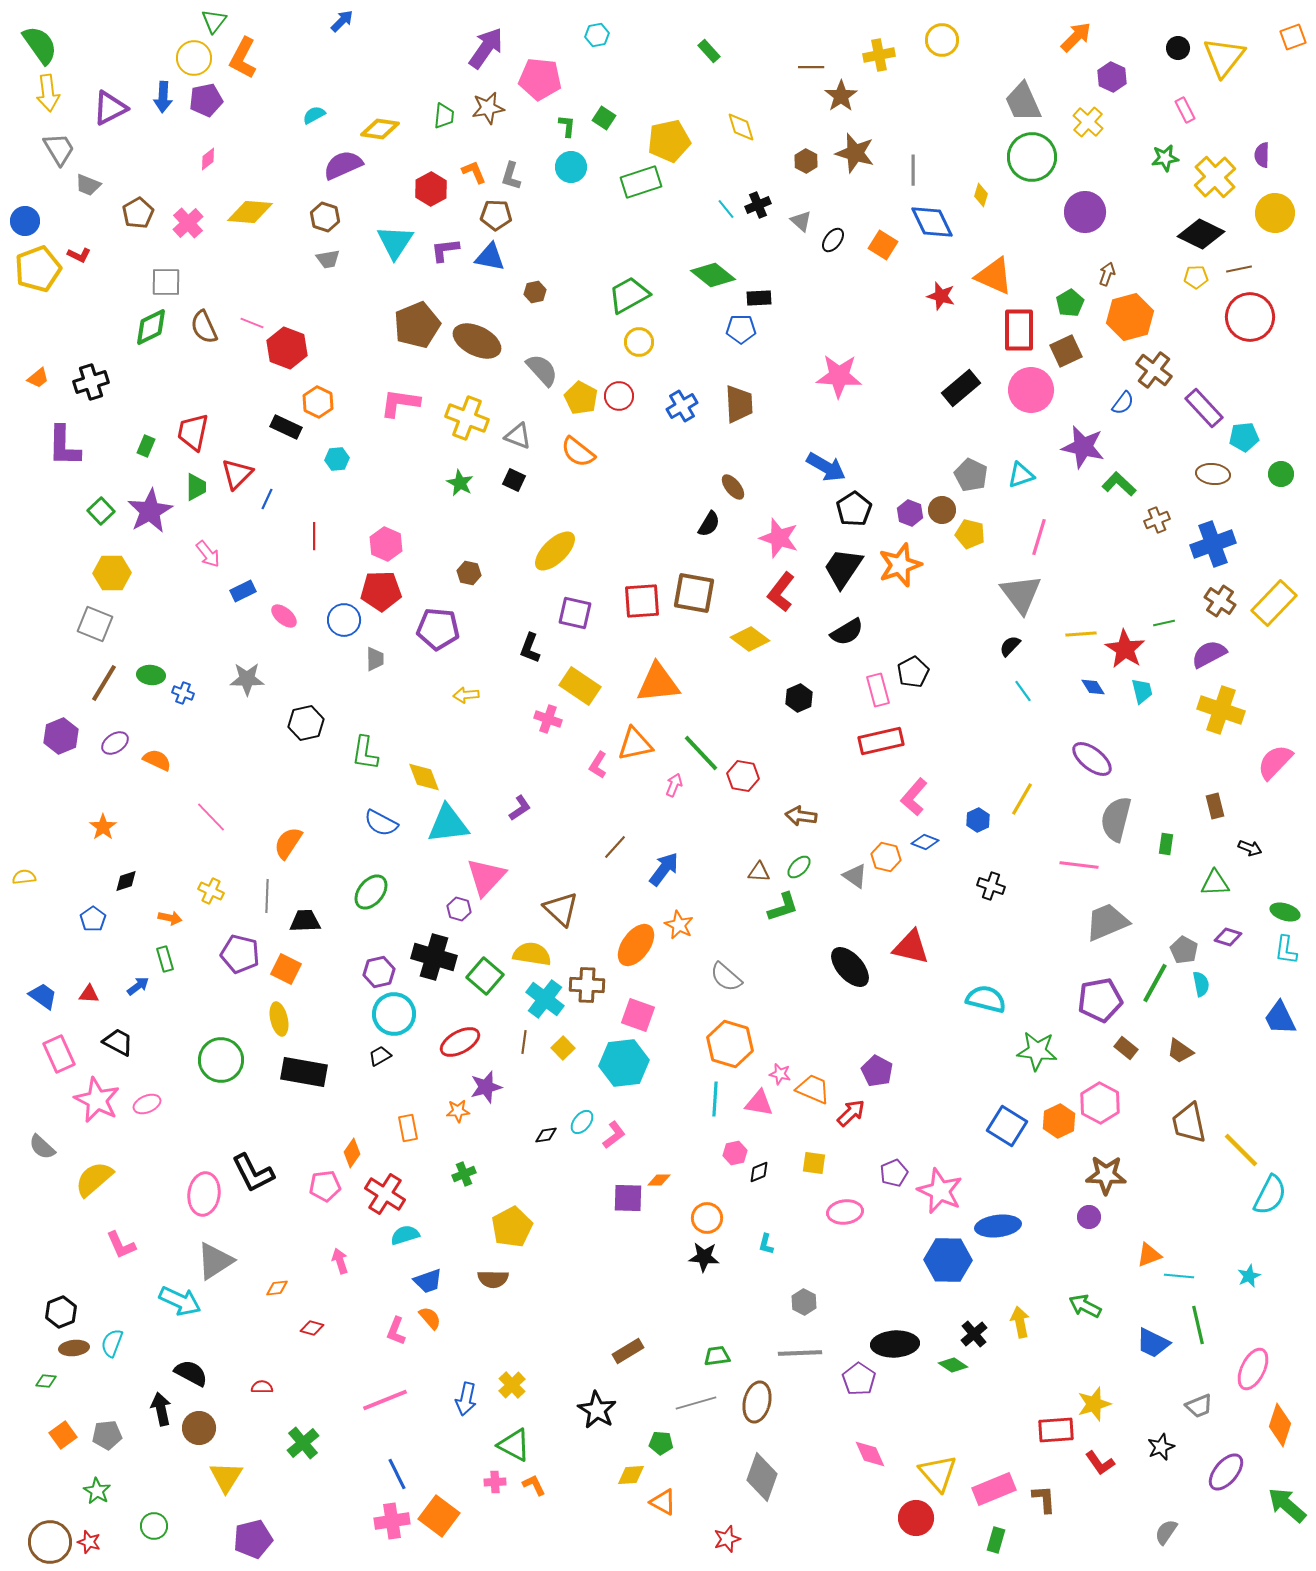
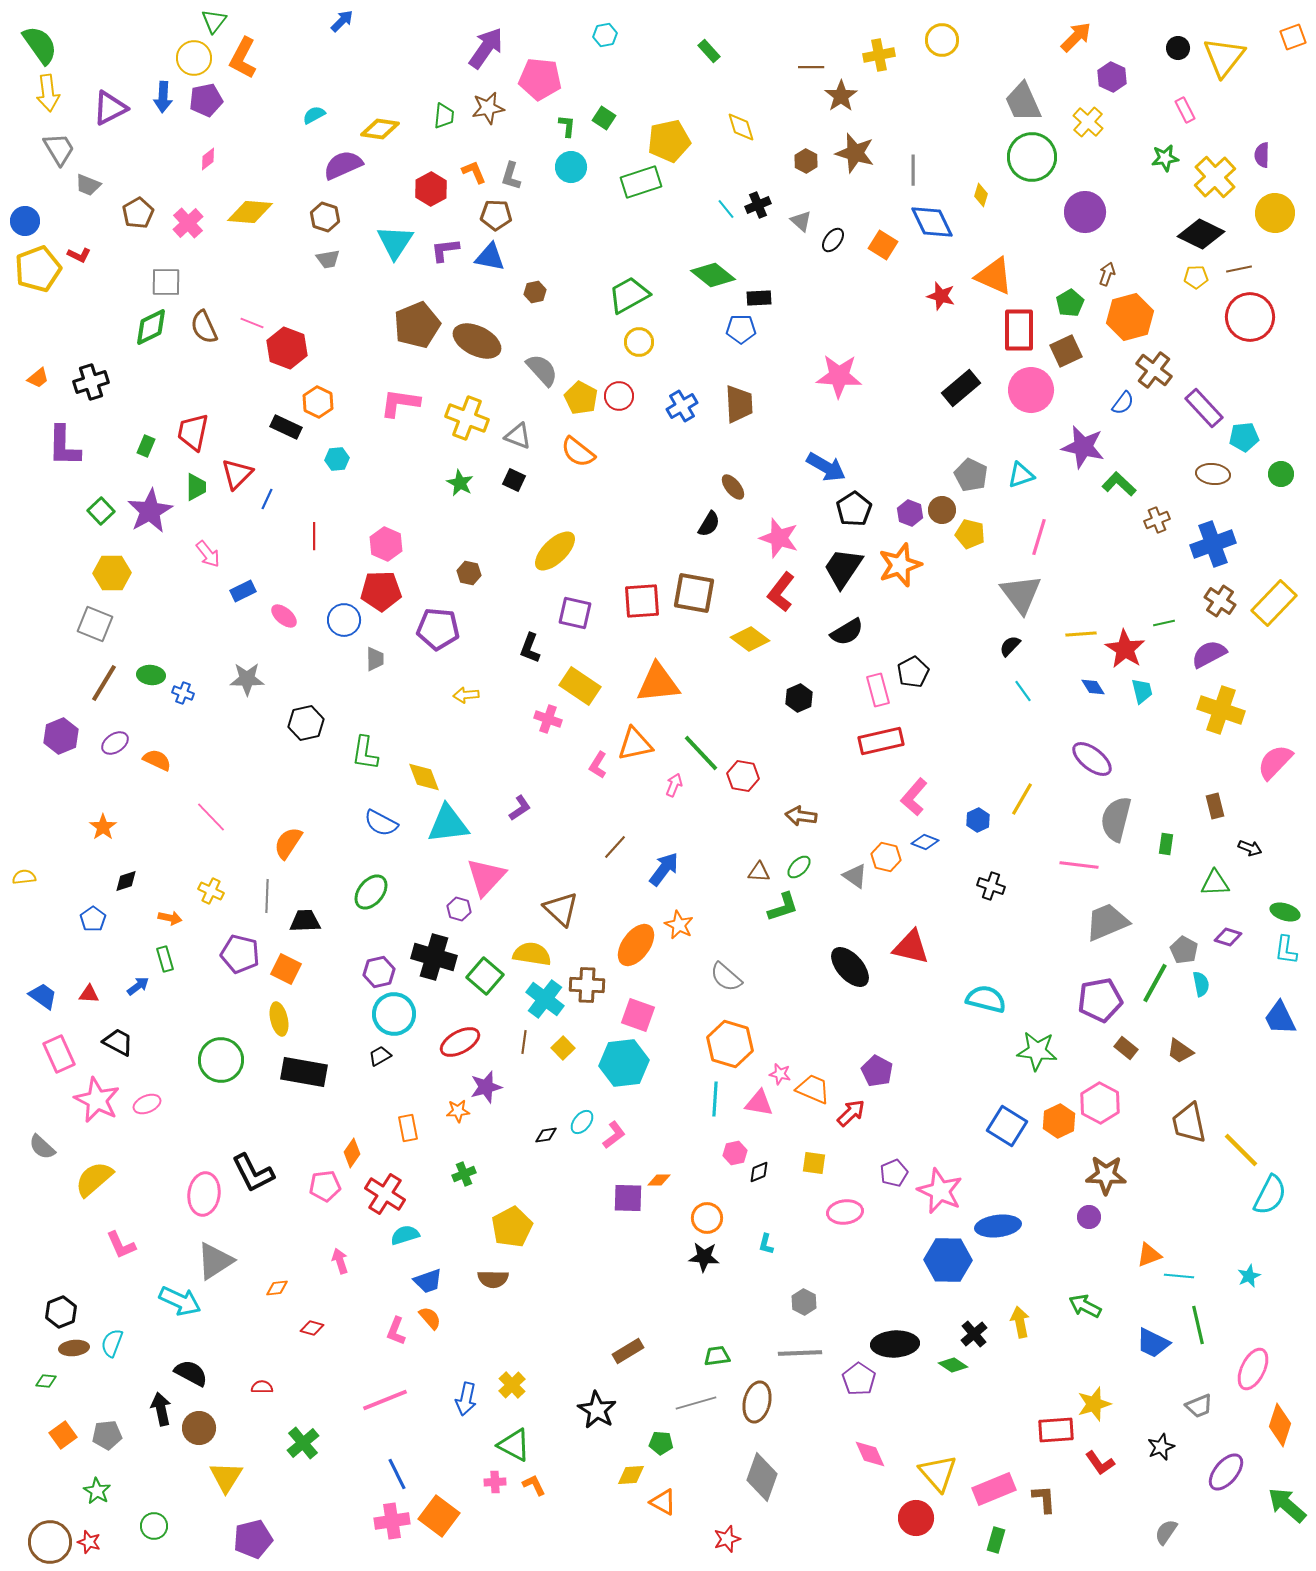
cyan hexagon at (597, 35): moved 8 px right
